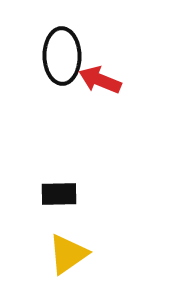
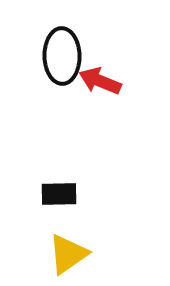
red arrow: moved 1 px down
